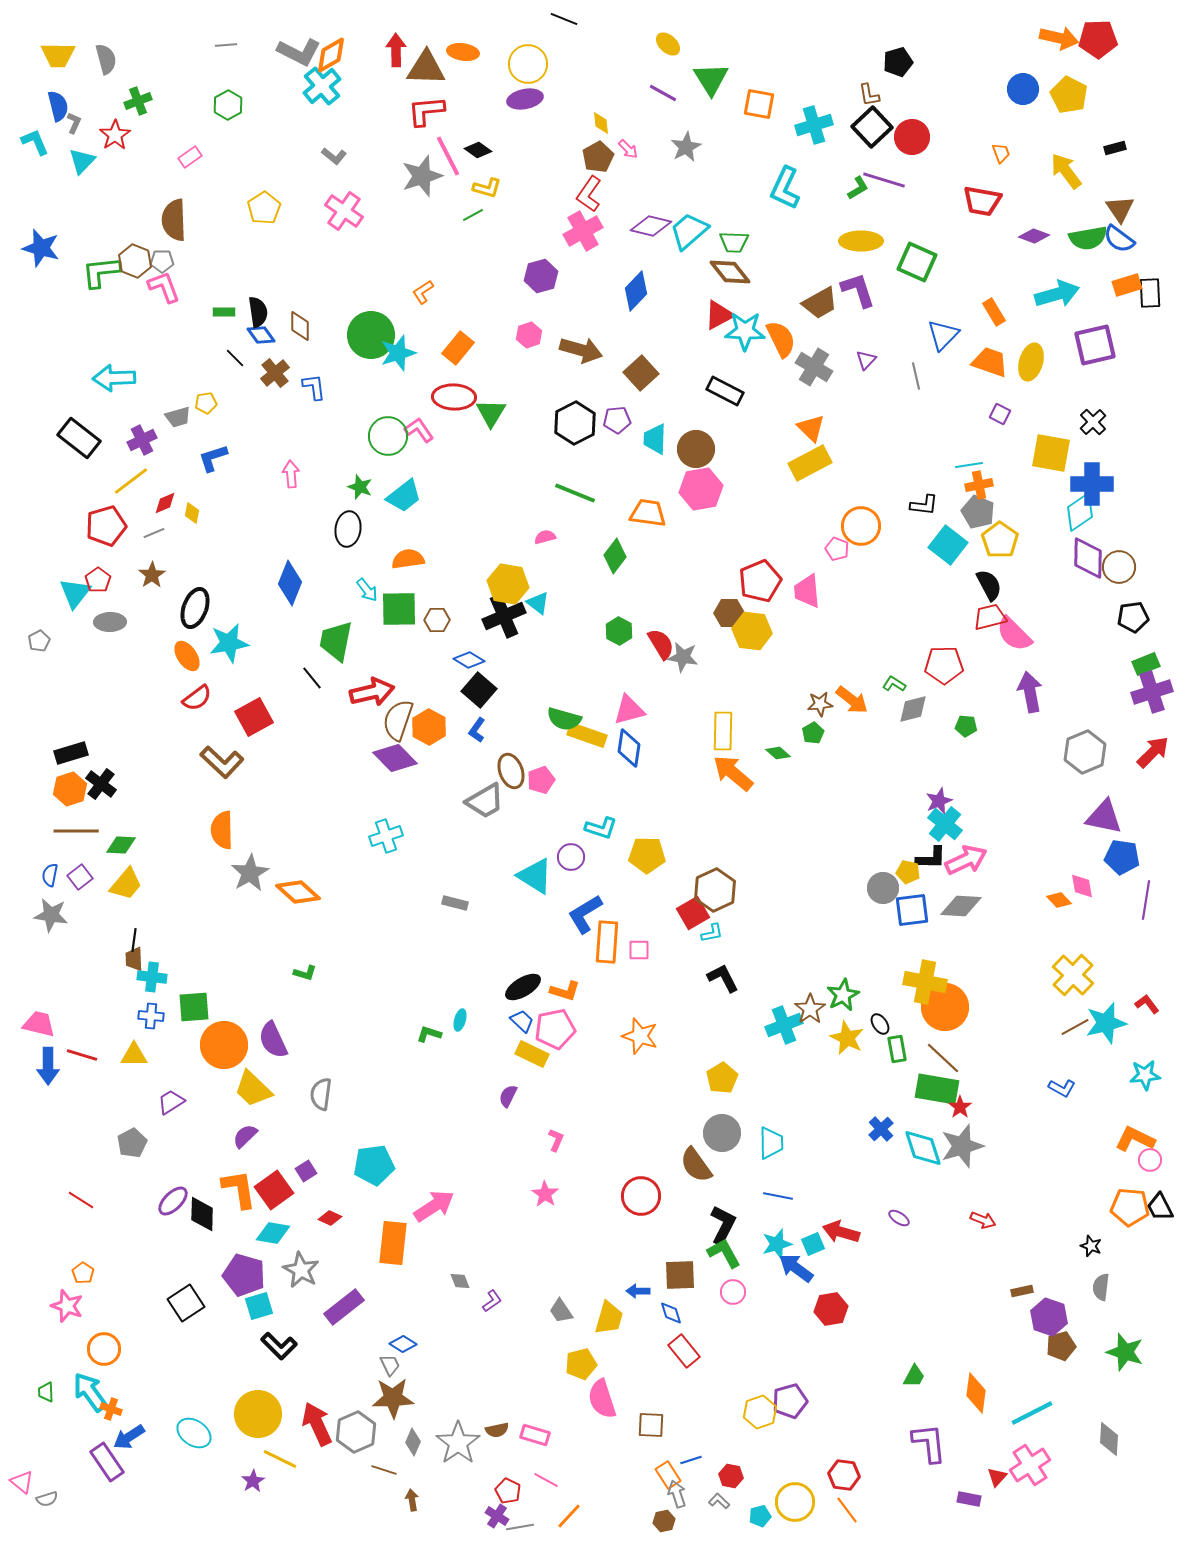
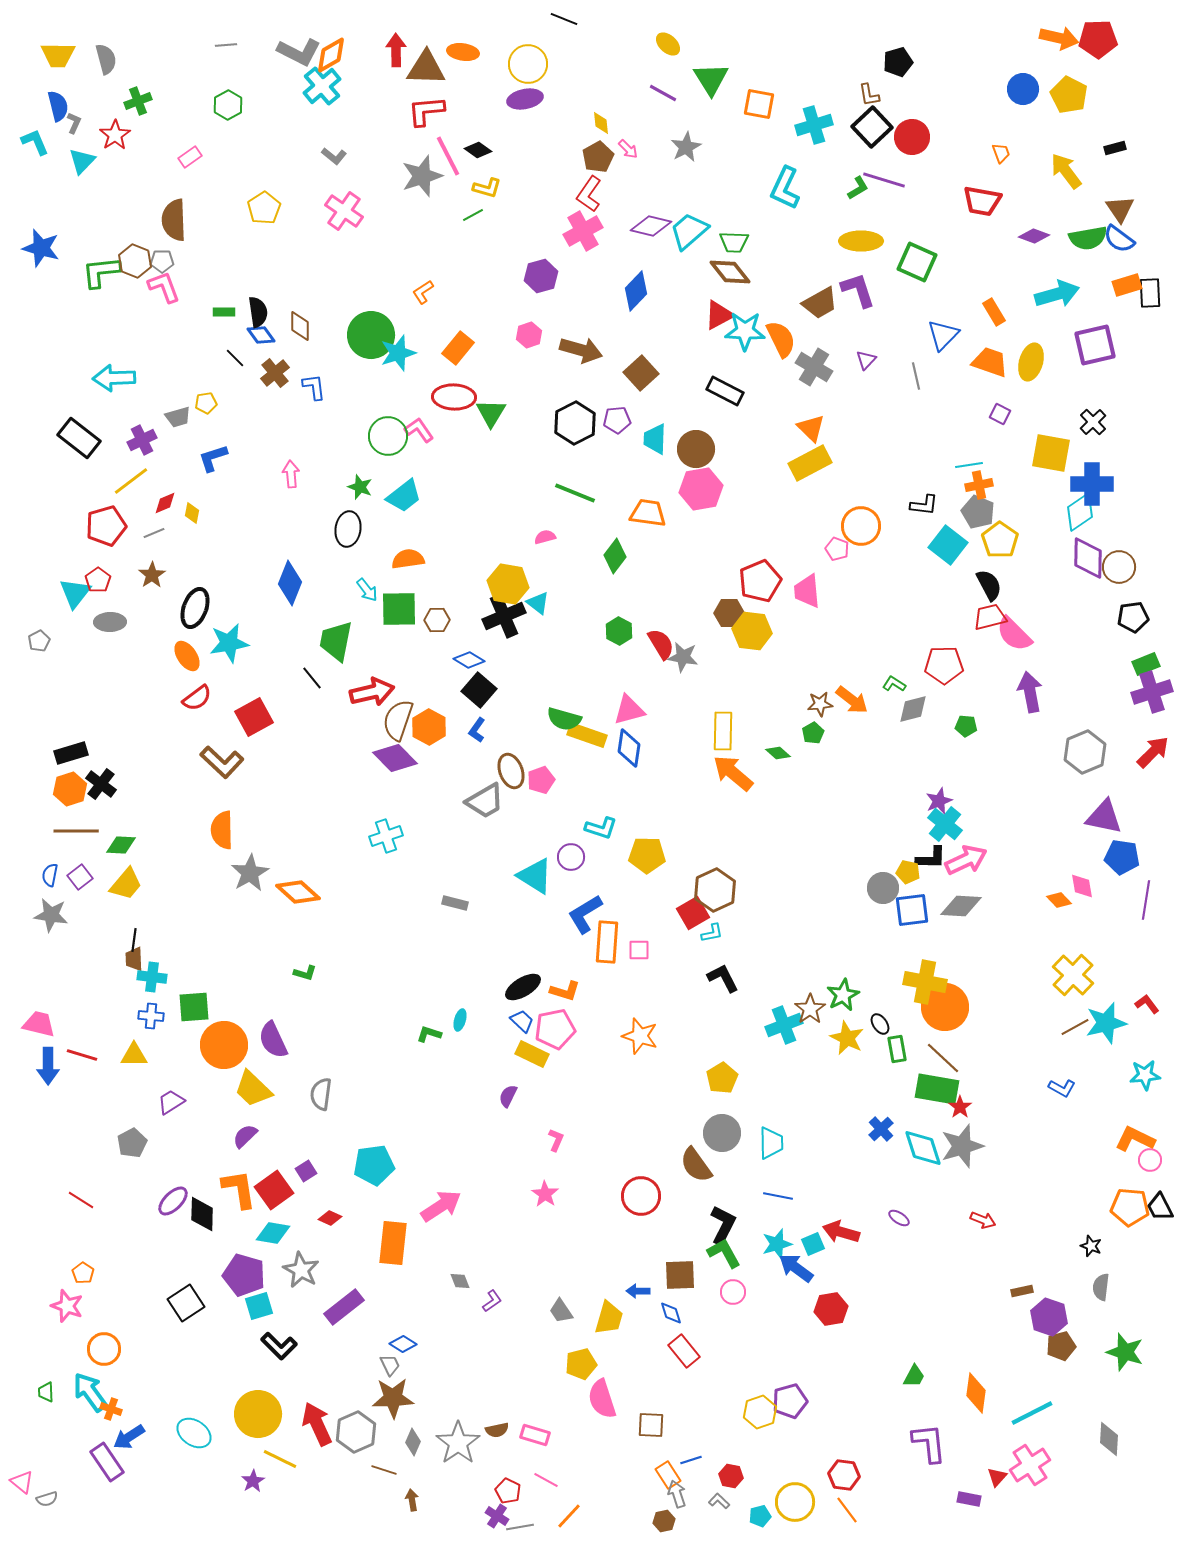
pink arrow at (434, 1206): moved 7 px right
